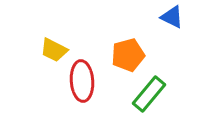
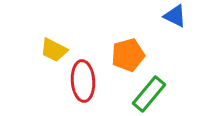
blue triangle: moved 3 px right, 1 px up
red ellipse: moved 1 px right
